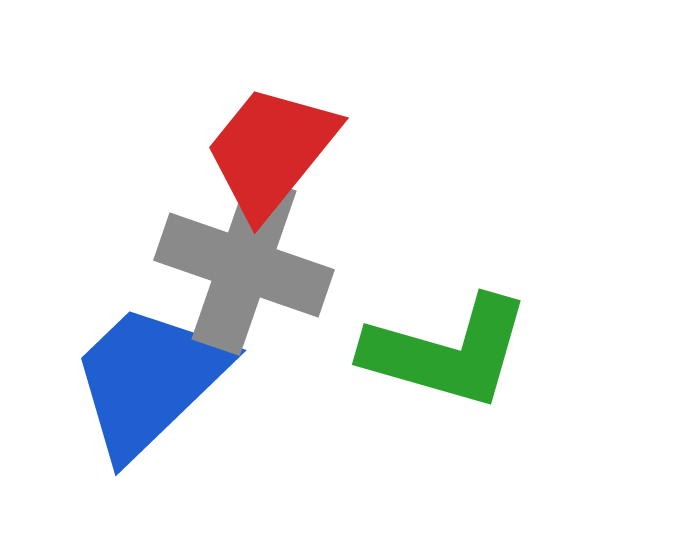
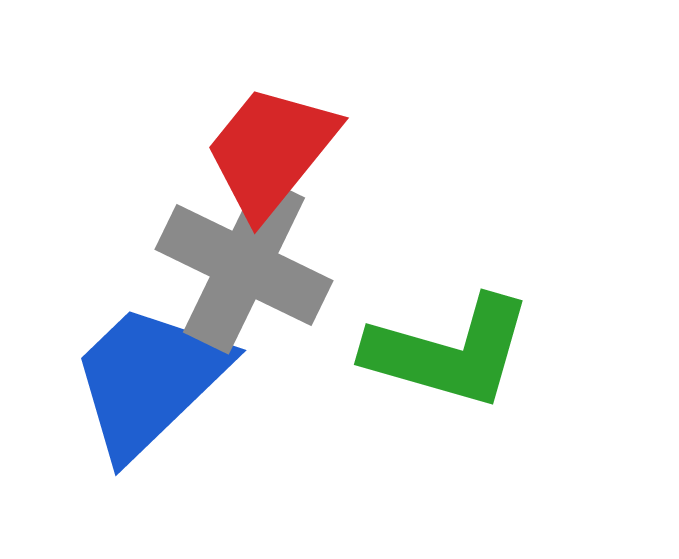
gray cross: rotated 7 degrees clockwise
green L-shape: moved 2 px right
